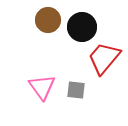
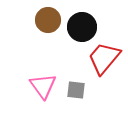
pink triangle: moved 1 px right, 1 px up
